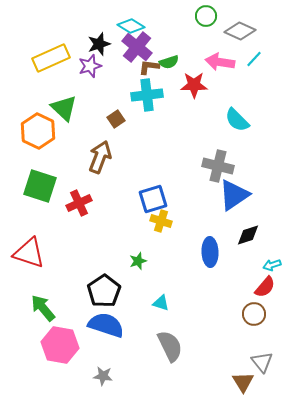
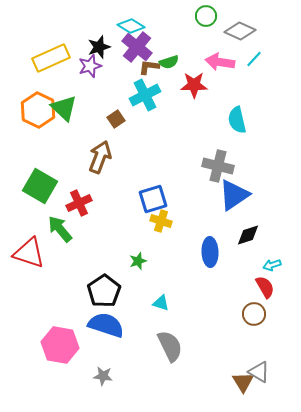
black star: moved 3 px down
cyan cross: moved 2 px left; rotated 20 degrees counterclockwise
cyan semicircle: rotated 32 degrees clockwise
orange hexagon: moved 21 px up
green square: rotated 12 degrees clockwise
red semicircle: rotated 70 degrees counterclockwise
green arrow: moved 17 px right, 79 px up
gray triangle: moved 3 px left, 10 px down; rotated 20 degrees counterclockwise
